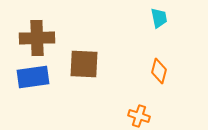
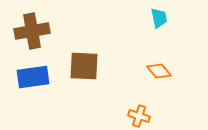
brown cross: moved 5 px left, 7 px up; rotated 8 degrees counterclockwise
brown square: moved 2 px down
orange diamond: rotated 55 degrees counterclockwise
